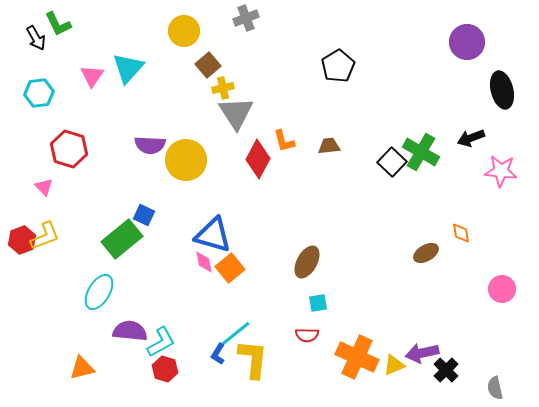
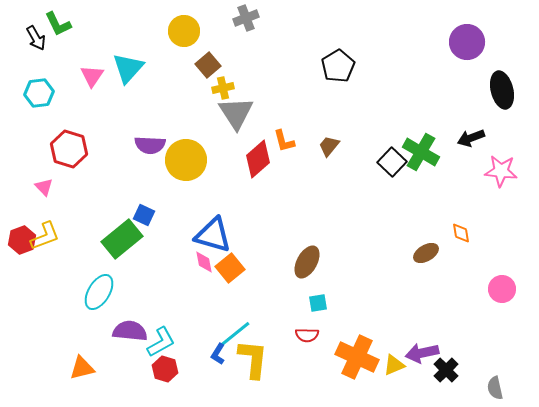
brown trapezoid at (329, 146): rotated 45 degrees counterclockwise
red diamond at (258, 159): rotated 21 degrees clockwise
